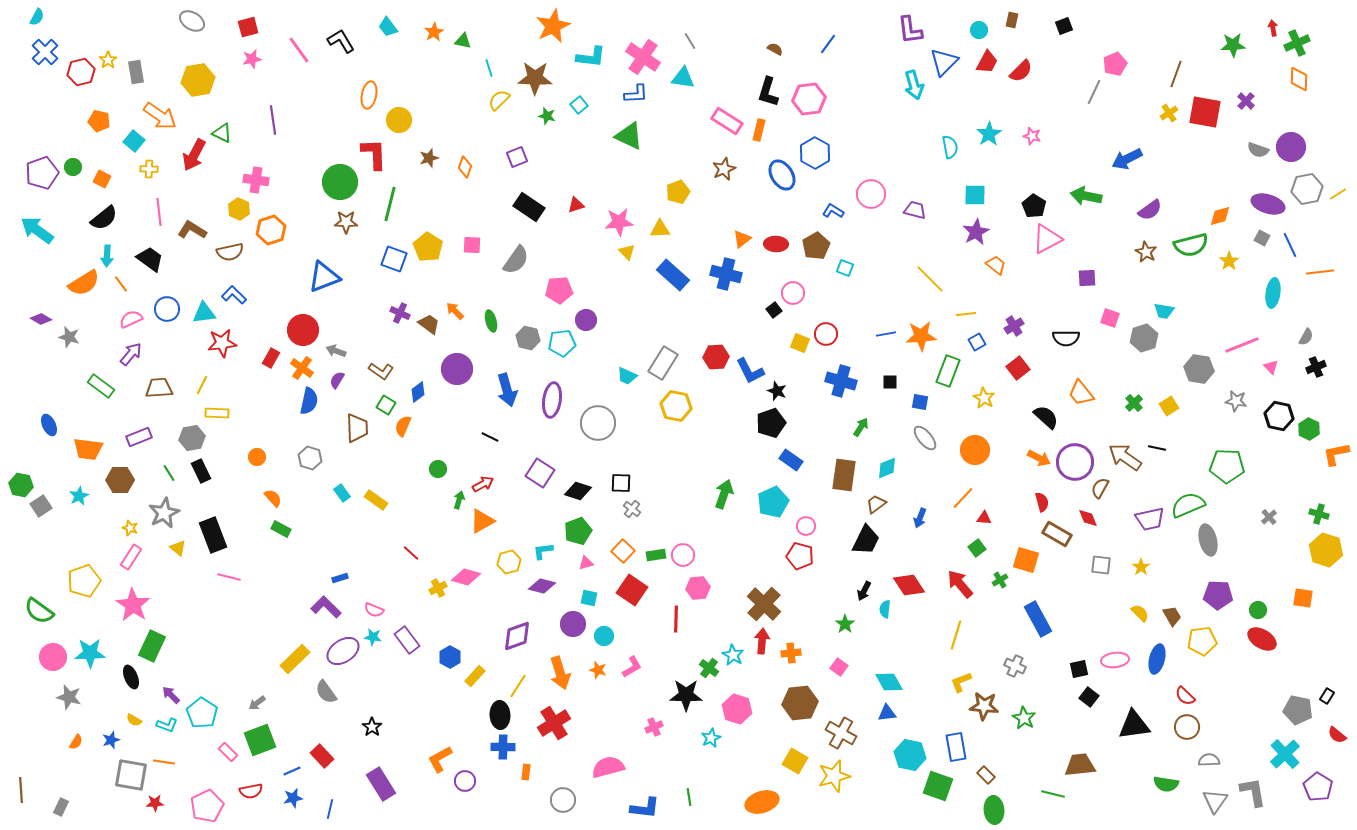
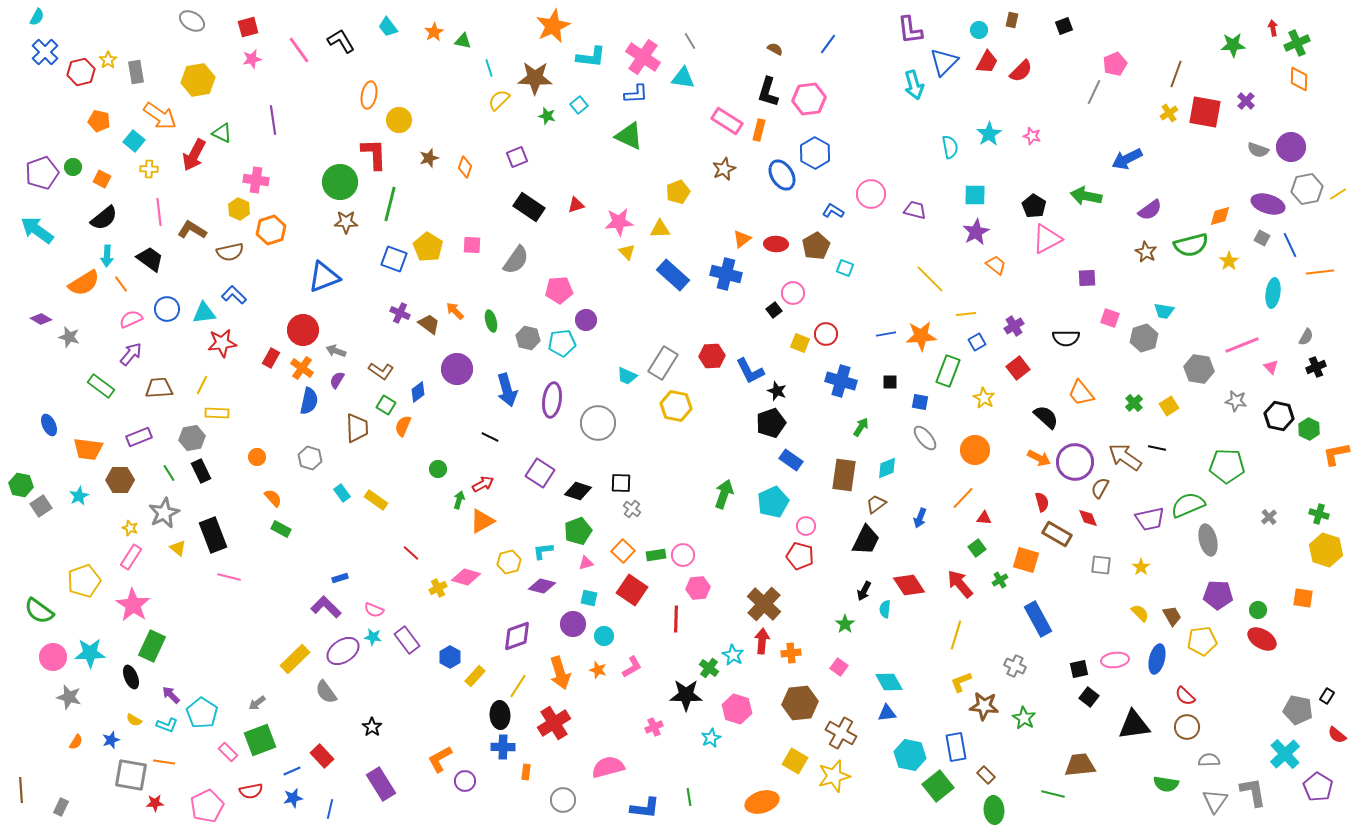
red hexagon at (716, 357): moved 4 px left, 1 px up
green square at (938, 786): rotated 32 degrees clockwise
